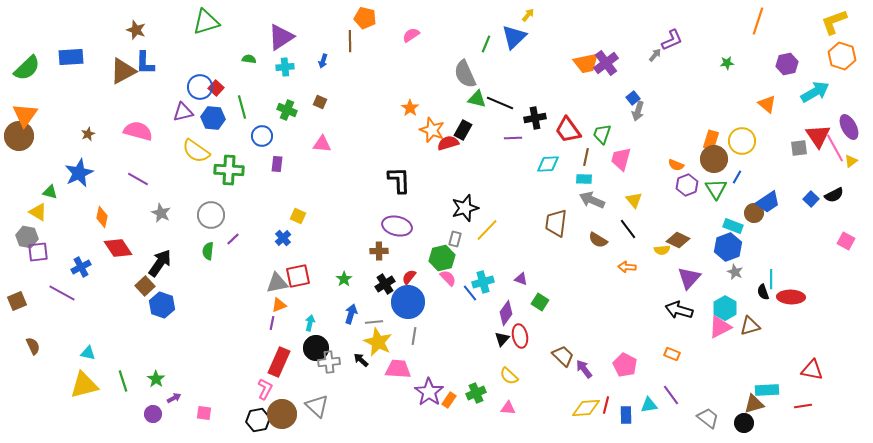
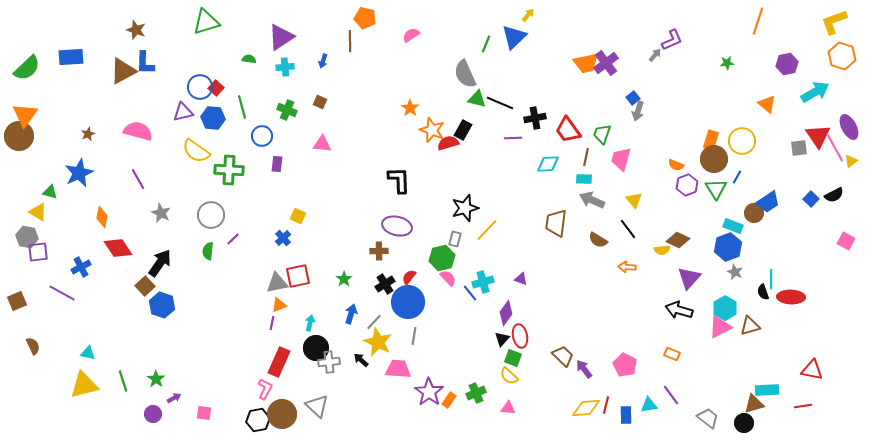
purple line at (138, 179): rotated 30 degrees clockwise
green square at (540, 302): moved 27 px left, 56 px down; rotated 12 degrees counterclockwise
gray line at (374, 322): rotated 42 degrees counterclockwise
